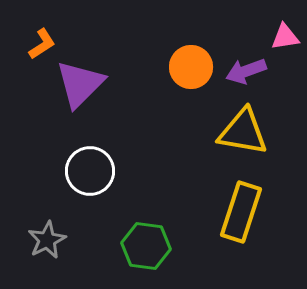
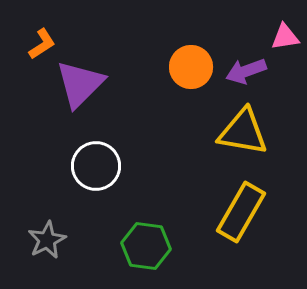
white circle: moved 6 px right, 5 px up
yellow rectangle: rotated 12 degrees clockwise
